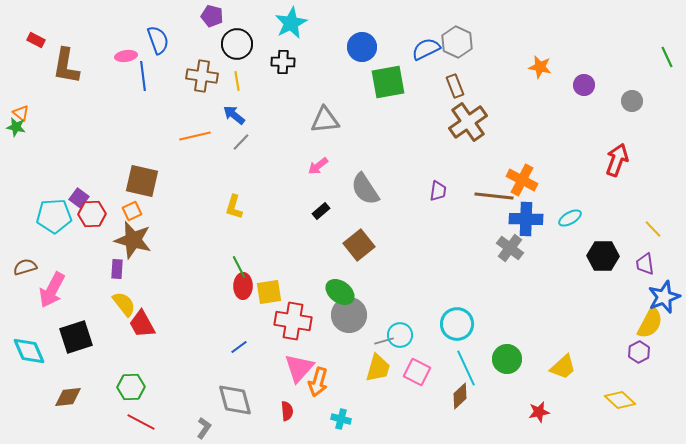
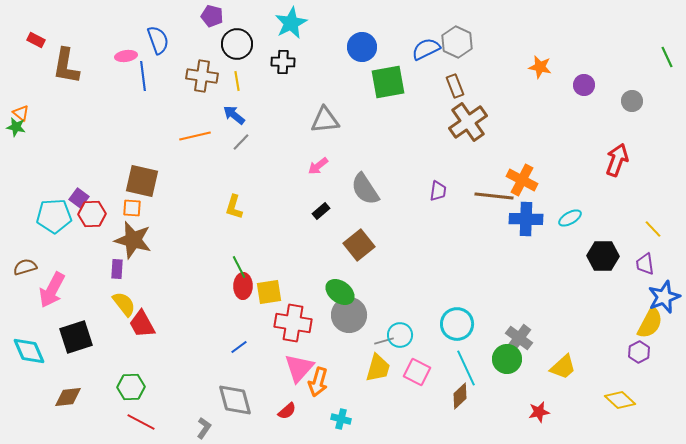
orange square at (132, 211): moved 3 px up; rotated 30 degrees clockwise
gray cross at (510, 248): moved 9 px right, 90 px down
red cross at (293, 321): moved 2 px down
red semicircle at (287, 411): rotated 54 degrees clockwise
